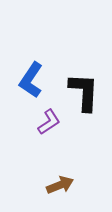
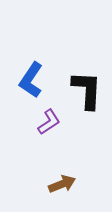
black L-shape: moved 3 px right, 2 px up
brown arrow: moved 2 px right, 1 px up
